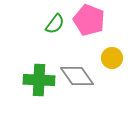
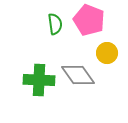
green semicircle: rotated 45 degrees counterclockwise
yellow circle: moved 5 px left, 5 px up
gray diamond: moved 1 px right, 1 px up
